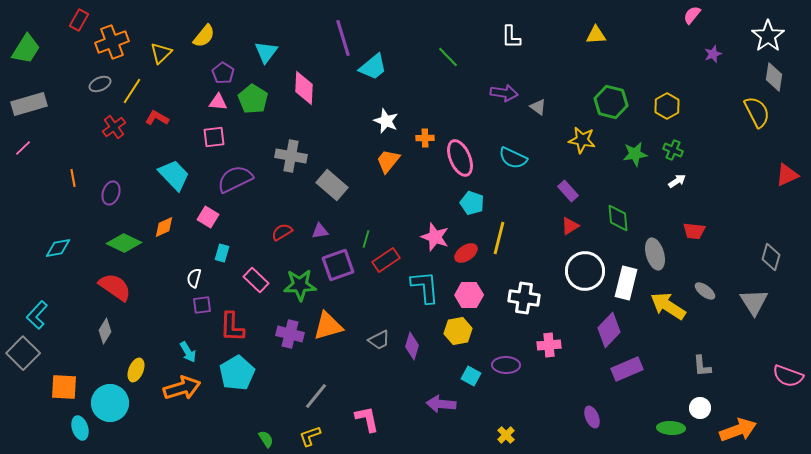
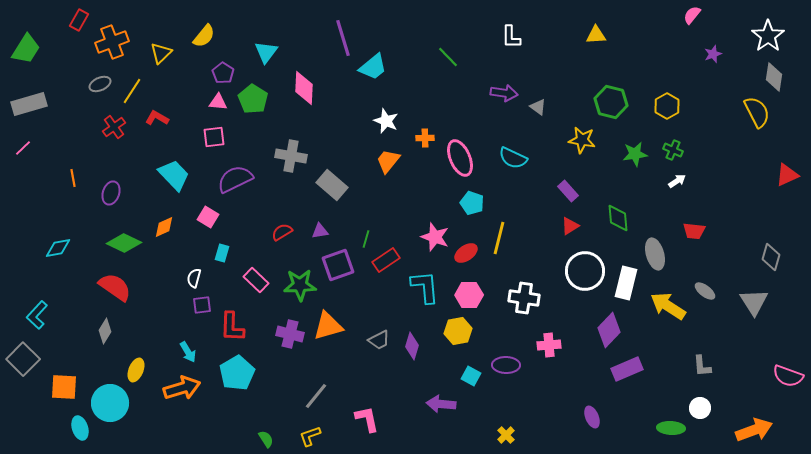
gray square at (23, 353): moved 6 px down
orange arrow at (738, 430): moved 16 px right
